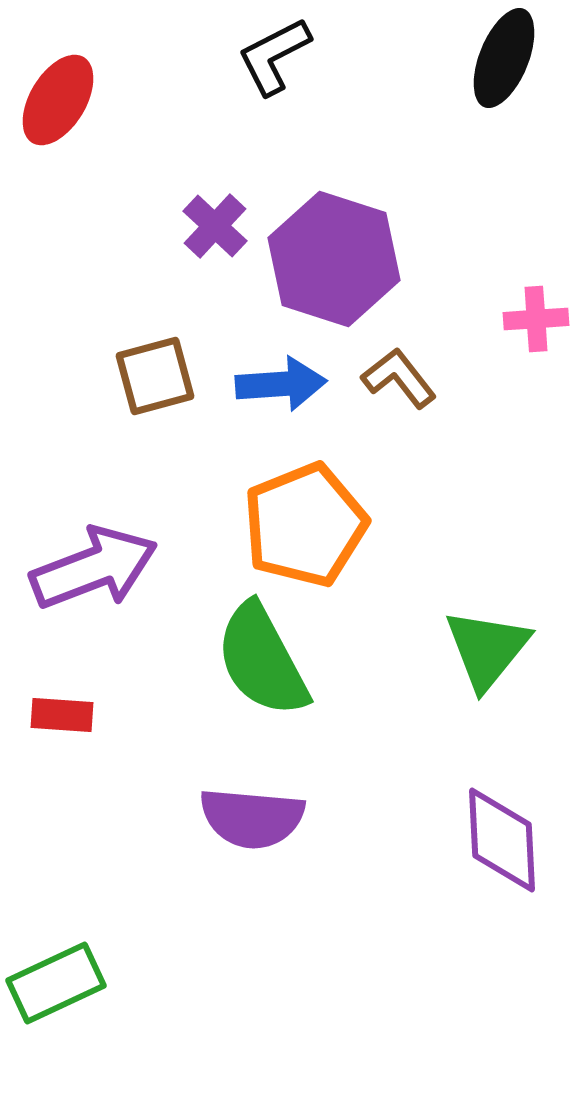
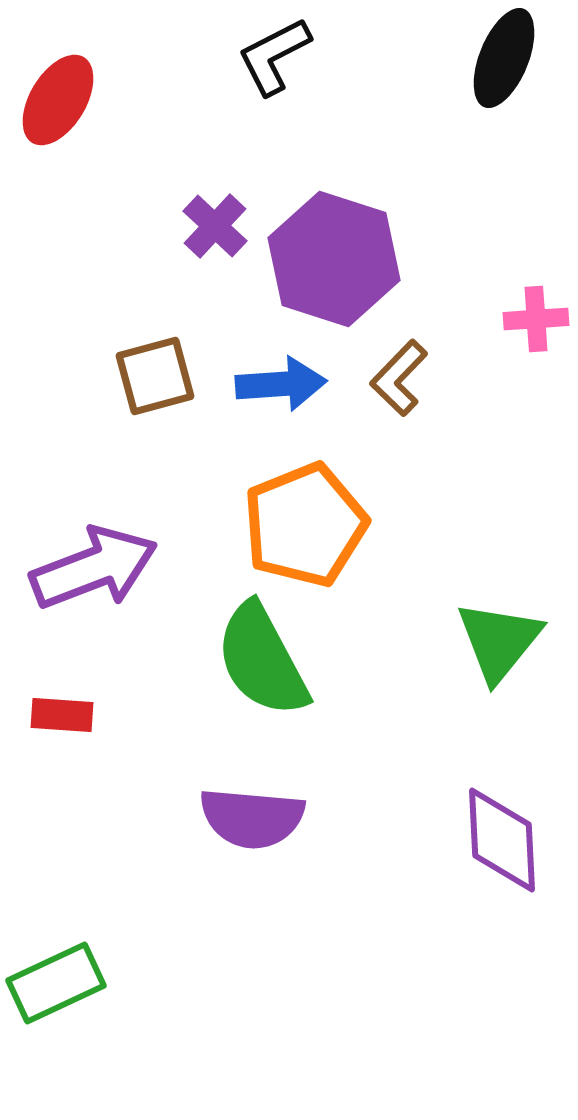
brown L-shape: rotated 98 degrees counterclockwise
green triangle: moved 12 px right, 8 px up
